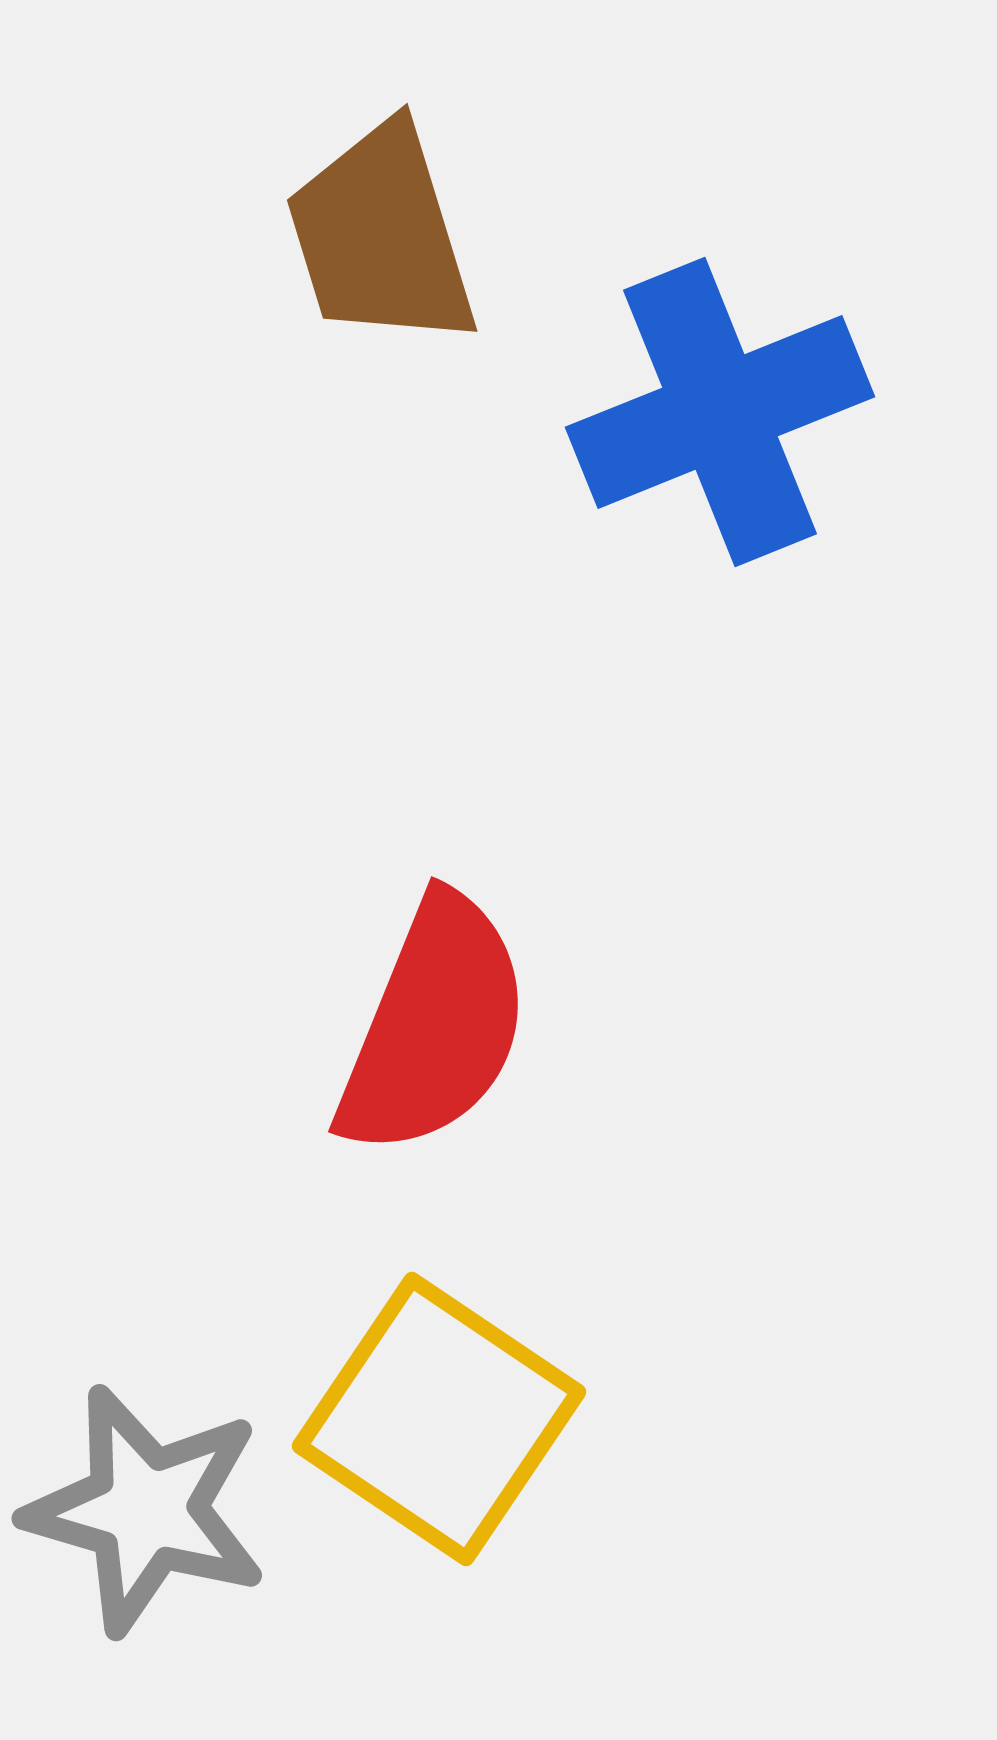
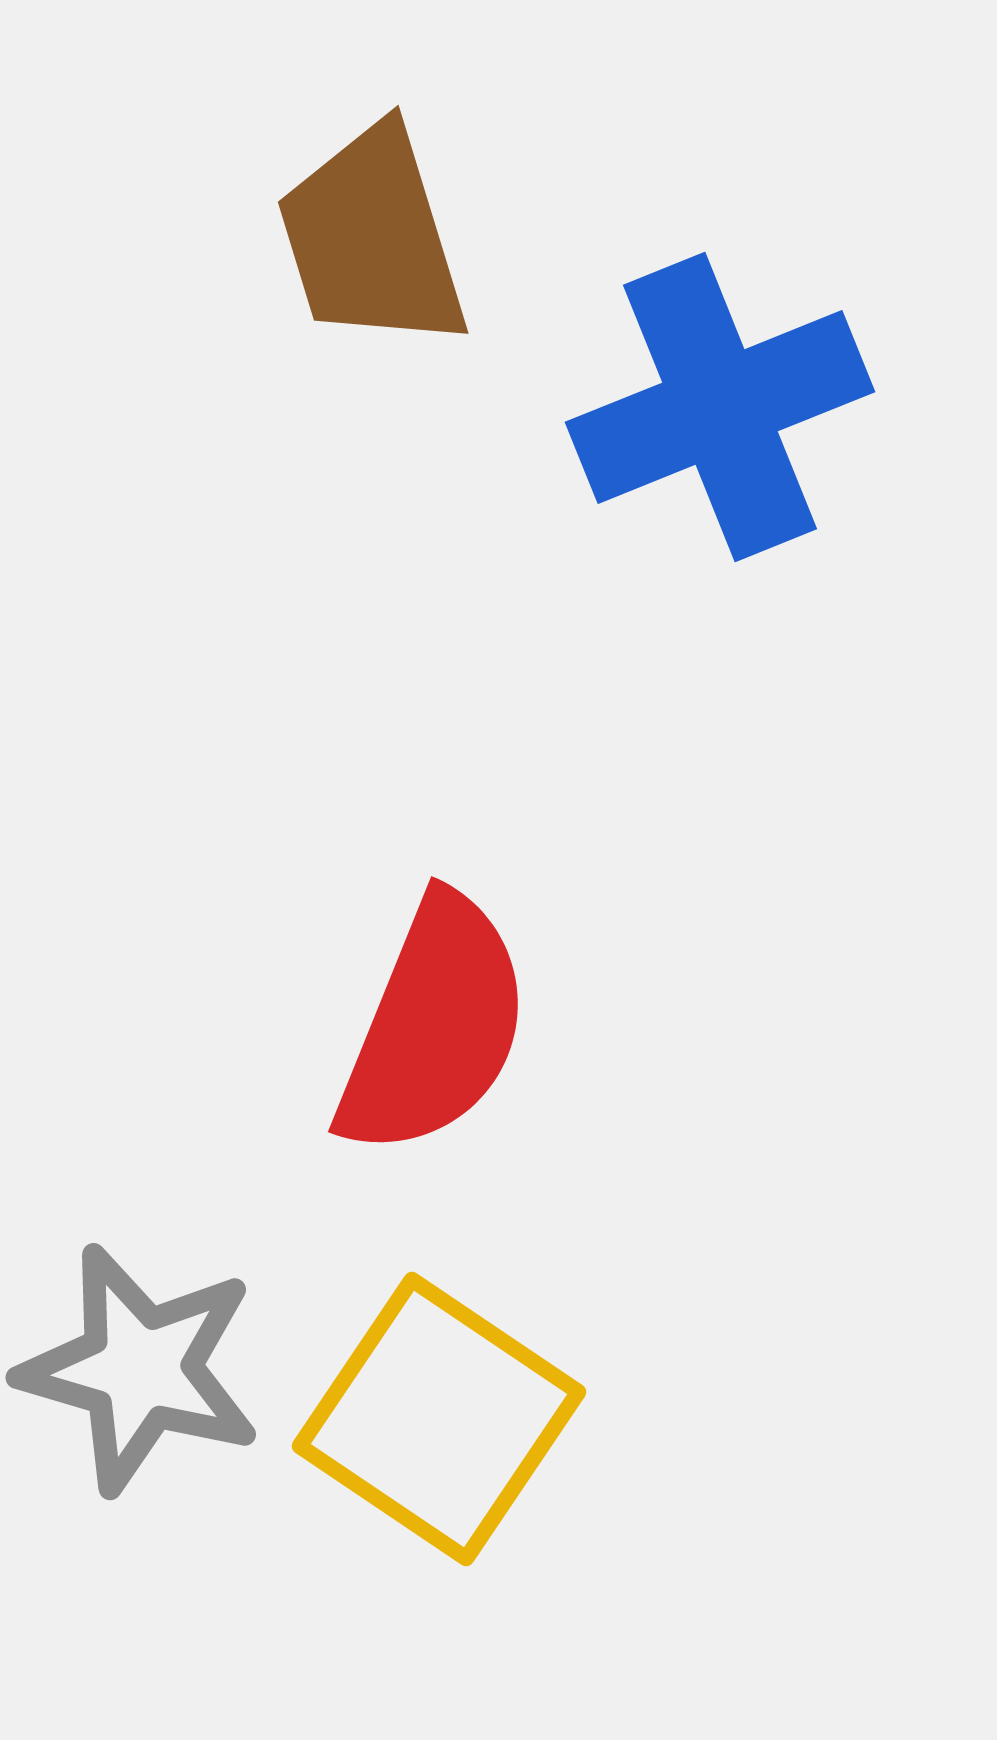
brown trapezoid: moved 9 px left, 2 px down
blue cross: moved 5 px up
gray star: moved 6 px left, 141 px up
